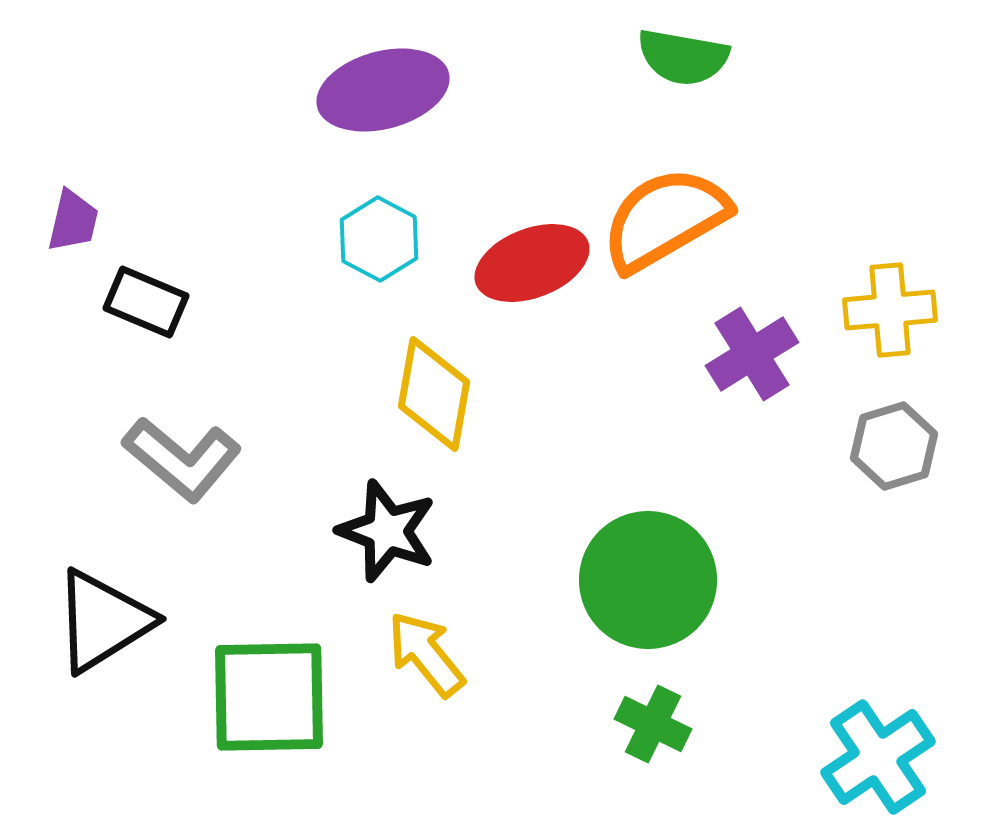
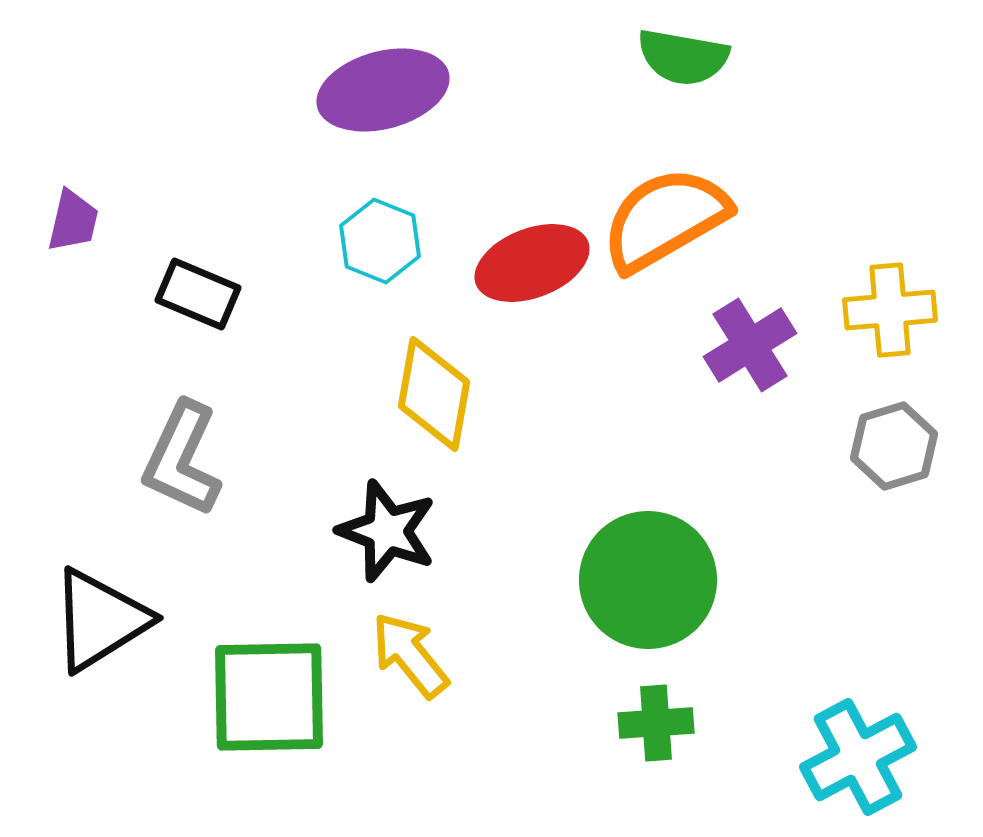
cyan hexagon: moved 1 px right, 2 px down; rotated 6 degrees counterclockwise
black rectangle: moved 52 px right, 8 px up
purple cross: moved 2 px left, 9 px up
gray L-shape: rotated 75 degrees clockwise
black triangle: moved 3 px left, 1 px up
yellow arrow: moved 16 px left, 1 px down
green cross: moved 3 px right, 1 px up; rotated 30 degrees counterclockwise
cyan cross: moved 20 px left; rotated 6 degrees clockwise
